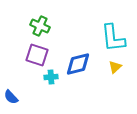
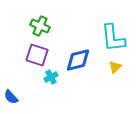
blue diamond: moved 4 px up
cyan cross: rotated 24 degrees counterclockwise
